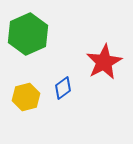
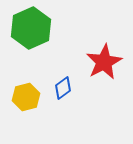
green hexagon: moved 3 px right, 6 px up
